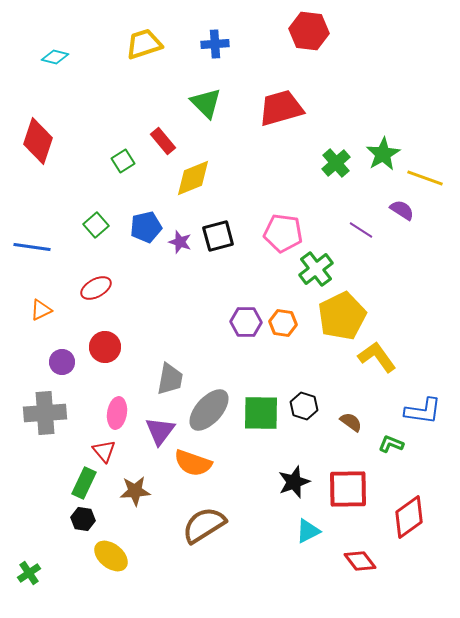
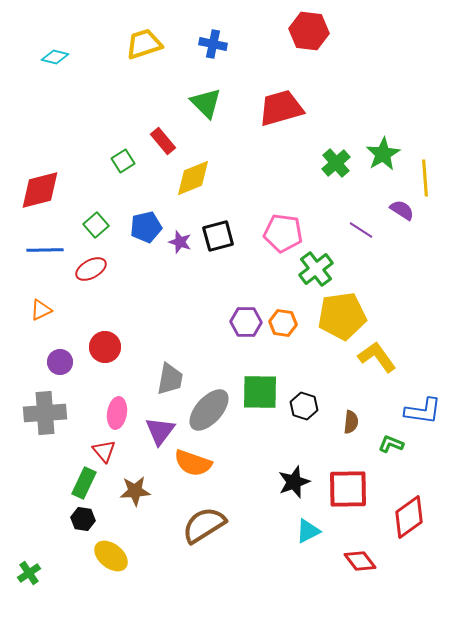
blue cross at (215, 44): moved 2 px left; rotated 16 degrees clockwise
red diamond at (38, 141): moved 2 px right, 49 px down; rotated 57 degrees clockwise
yellow line at (425, 178): rotated 66 degrees clockwise
blue line at (32, 247): moved 13 px right, 3 px down; rotated 9 degrees counterclockwise
red ellipse at (96, 288): moved 5 px left, 19 px up
yellow pentagon at (342, 316): rotated 18 degrees clockwise
purple circle at (62, 362): moved 2 px left
green square at (261, 413): moved 1 px left, 21 px up
brown semicircle at (351, 422): rotated 60 degrees clockwise
